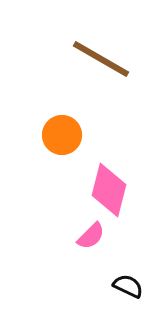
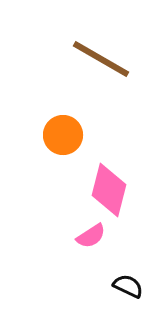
orange circle: moved 1 px right
pink semicircle: rotated 12 degrees clockwise
